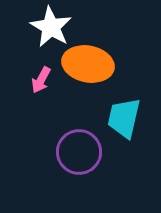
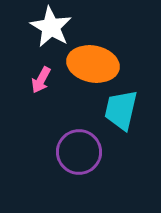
orange ellipse: moved 5 px right
cyan trapezoid: moved 3 px left, 8 px up
